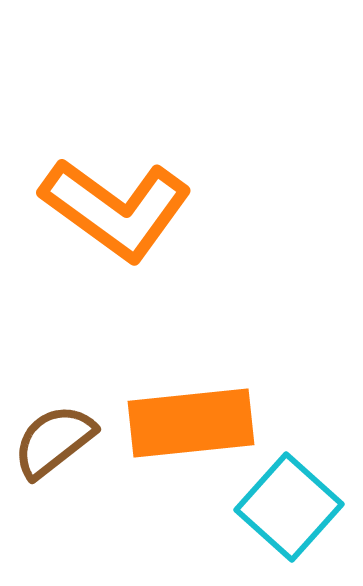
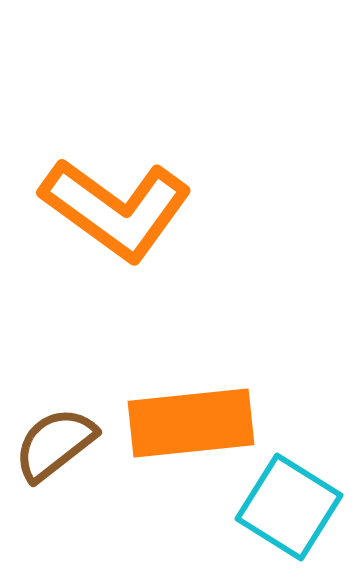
brown semicircle: moved 1 px right, 3 px down
cyan square: rotated 10 degrees counterclockwise
